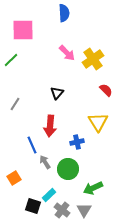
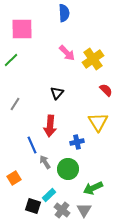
pink square: moved 1 px left, 1 px up
